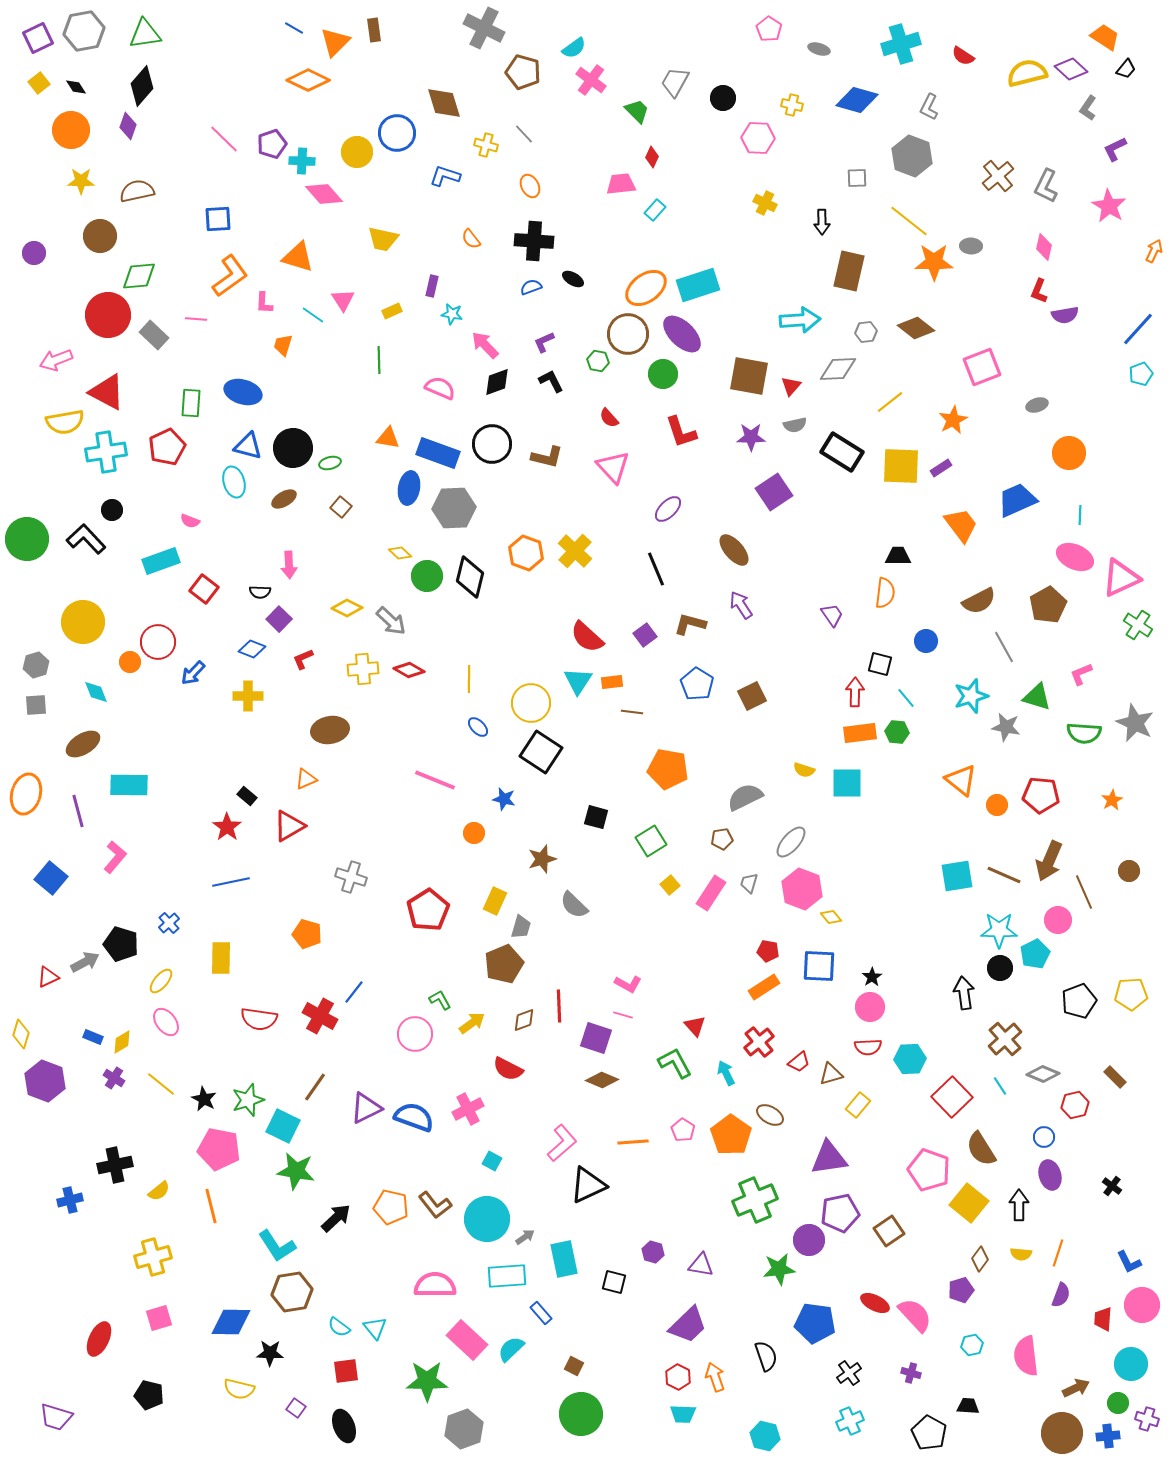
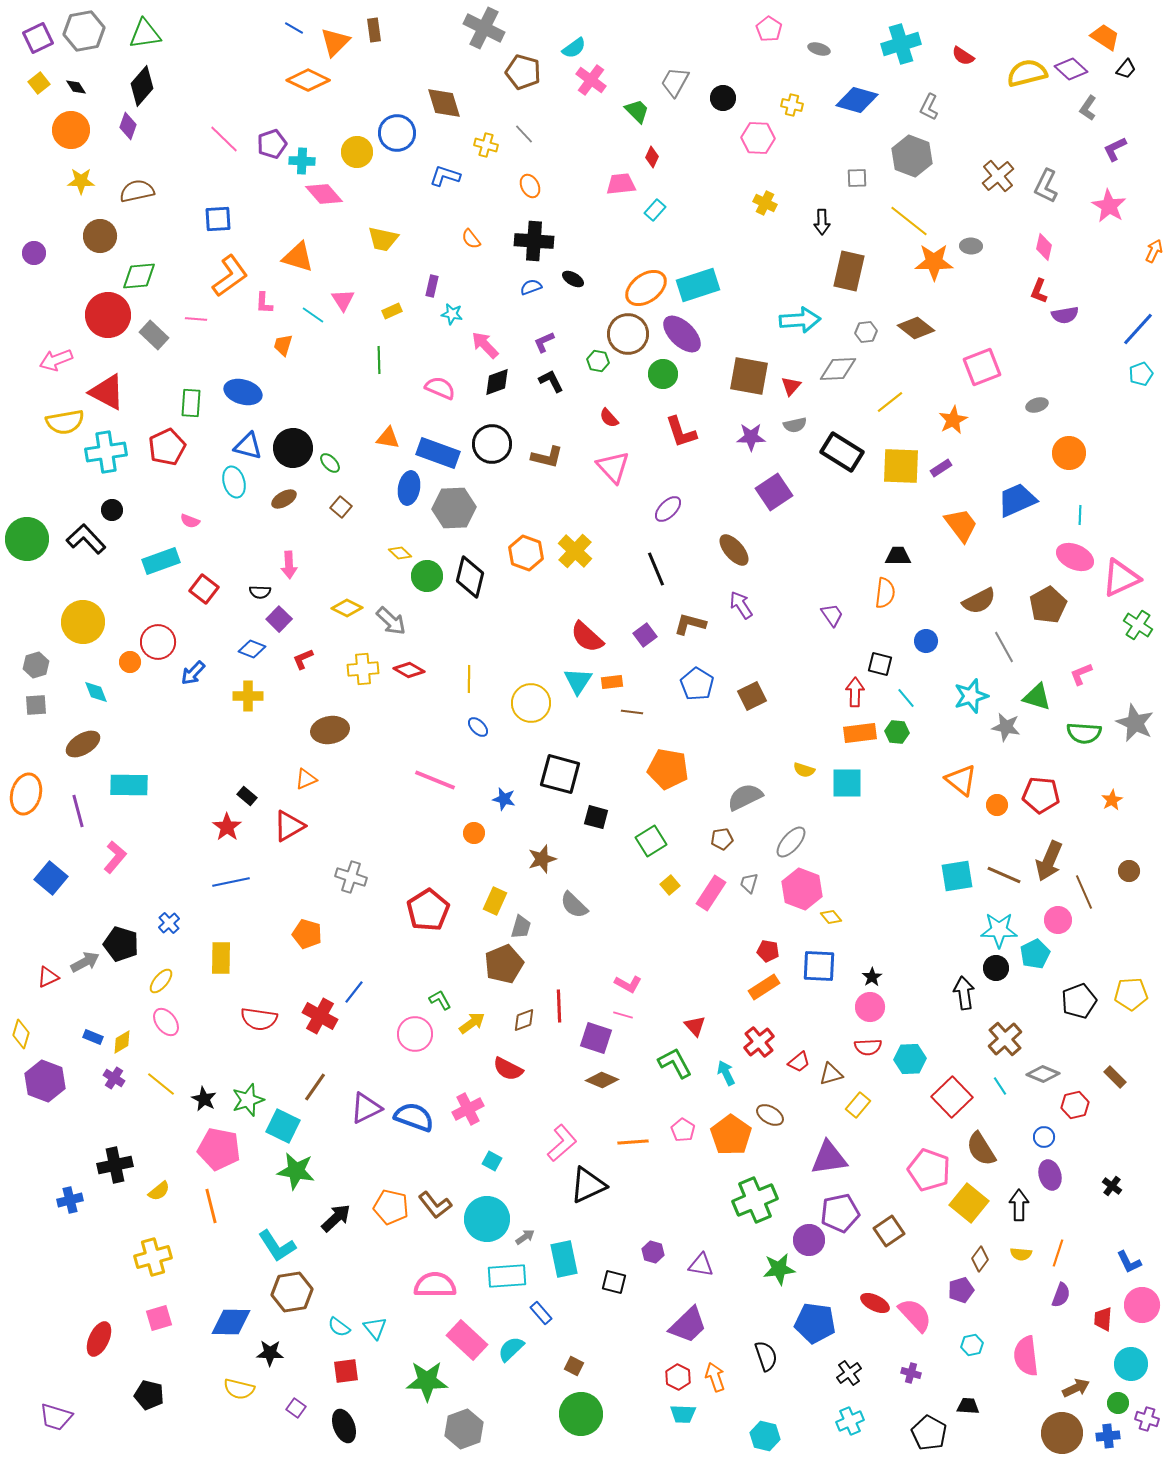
green ellipse at (330, 463): rotated 60 degrees clockwise
black square at (541, 752): moved 19 px right, 22 px down; rotated 18 degrees counterclockwise
black circle at (1000, 968): moved 4 px left
